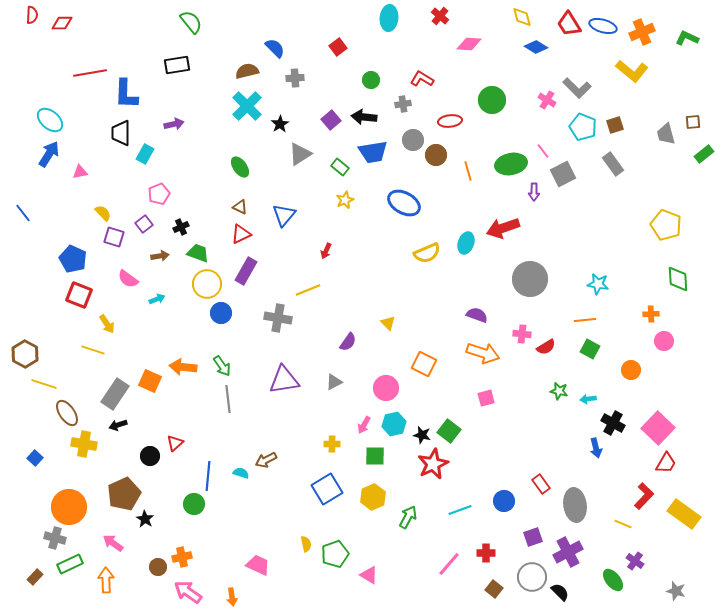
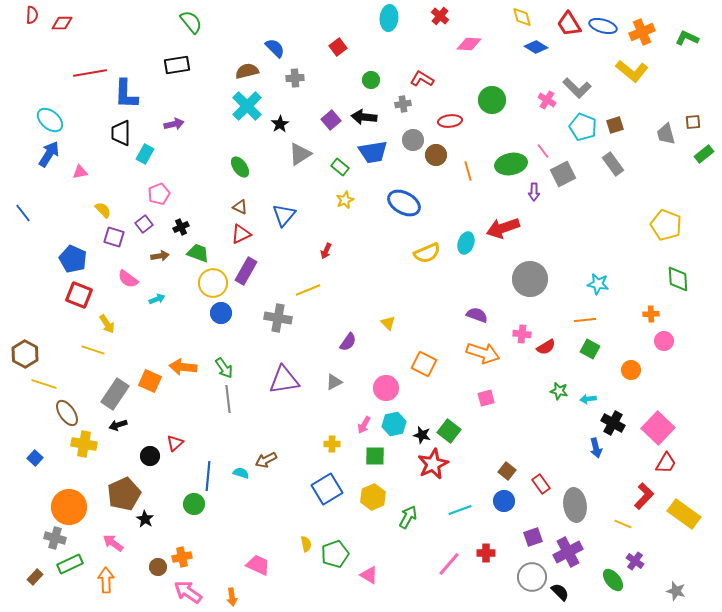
yellow semicircle at (103, 213): moved 3 px up
yellow circle at (207, 284): moved 6 px right, 1 px up
green arrow at (222, 366): moved 2 px right, 2 px down
brown square at (494, 589): moved 13 px right, 118 px up
